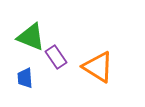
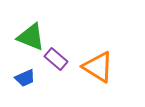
purple rectangle: moved 2 px down; rotated 15 degrees counterclockwise
blue trapezoid: rotated 110 degrees counterclockwise
